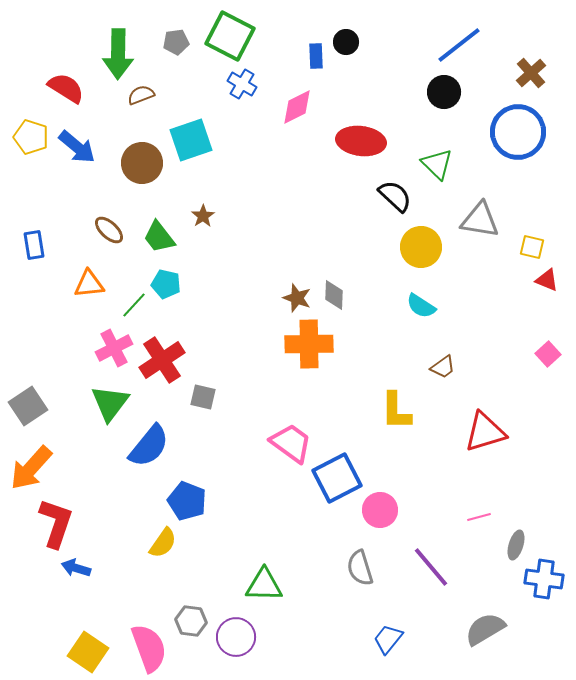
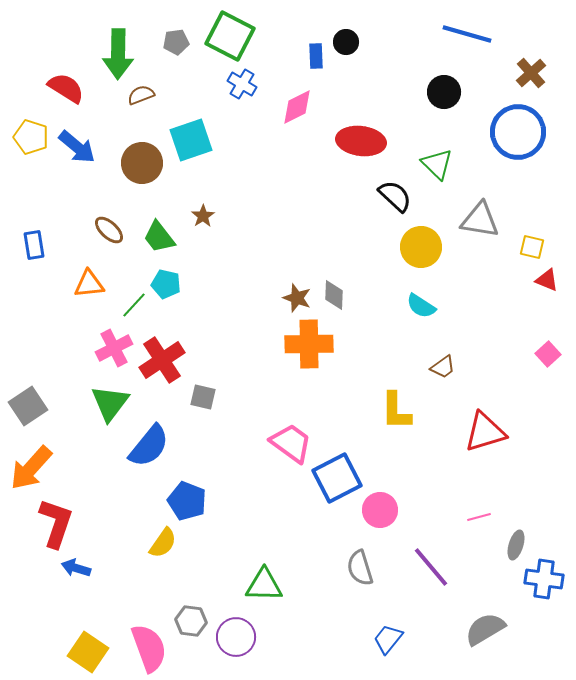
blue line at (459, 45): moved 8 px right, 11 px up; rotated 54 degrees clockwise
